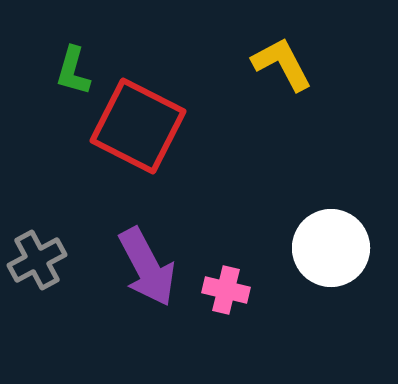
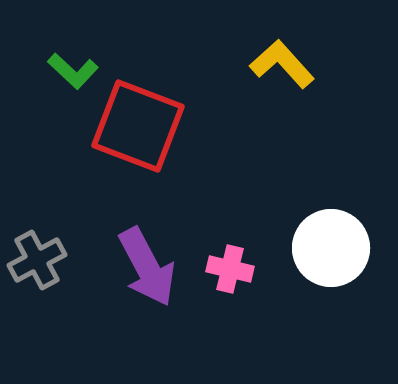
yellow L-shape: rotated 14 degrees counterclockwise
green L-shape: rotated 63 degrees counterclockwise
red square: rotated 6 degrees counterclockwise
pink cross: moved 4 px right, 21 px up
